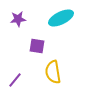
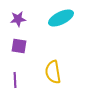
purple square: moved 18 px left
purple line: rotated 42 degrees counterclockwise
